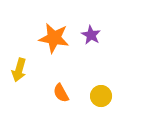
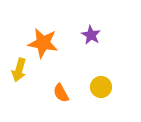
orange star: moved 11 px left, 5 px down
yellow circle: moved 9 px up
